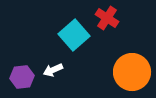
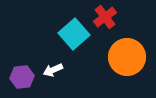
red cross: moved 2 px left, 1 px up; rotated 20 degrees clockwise
cyan square: moved 1 px up
orange circle: moved 5 px left, 15 px up
